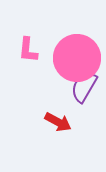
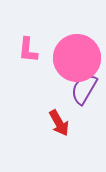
purple semicircle: moved 2 px down
red arrow: moved 1 px right, 1 px down; rotated 32 degrees clockwise
